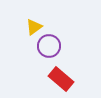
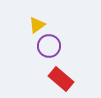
yellow triangle: moved 3 px right, 2 px up
